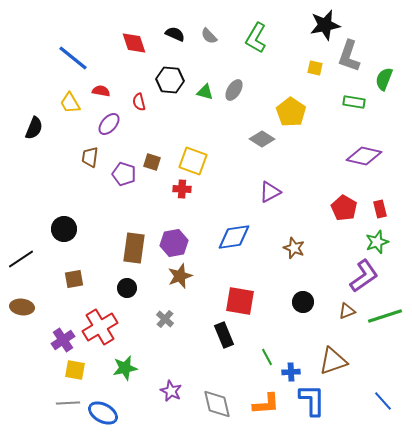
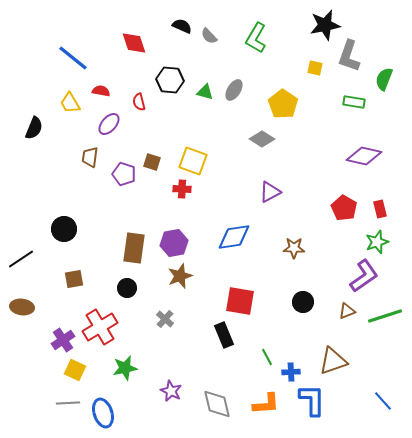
black semicircle at (175, 34): moved 7 px right, 8 px up
yellow pentagon at (291, 112): moved 8 px left, 8 px up
brown star at (294, 248): rotated 20 degrees counterclockwise
yellow square at (75, 370): rotated 15 degrees clockwise
blue ellipse at (103, 413): rotated 44 degrees clockwise
